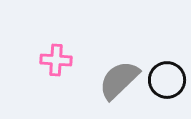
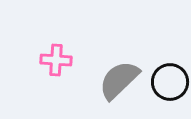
black circle: moved 3 px right, 2 px down
